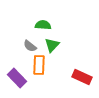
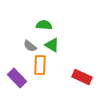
green semicircle: moved 1 px right
green triangle: rotated 42 degrees counterclockwise
orange rectangle: moved 1 px right
